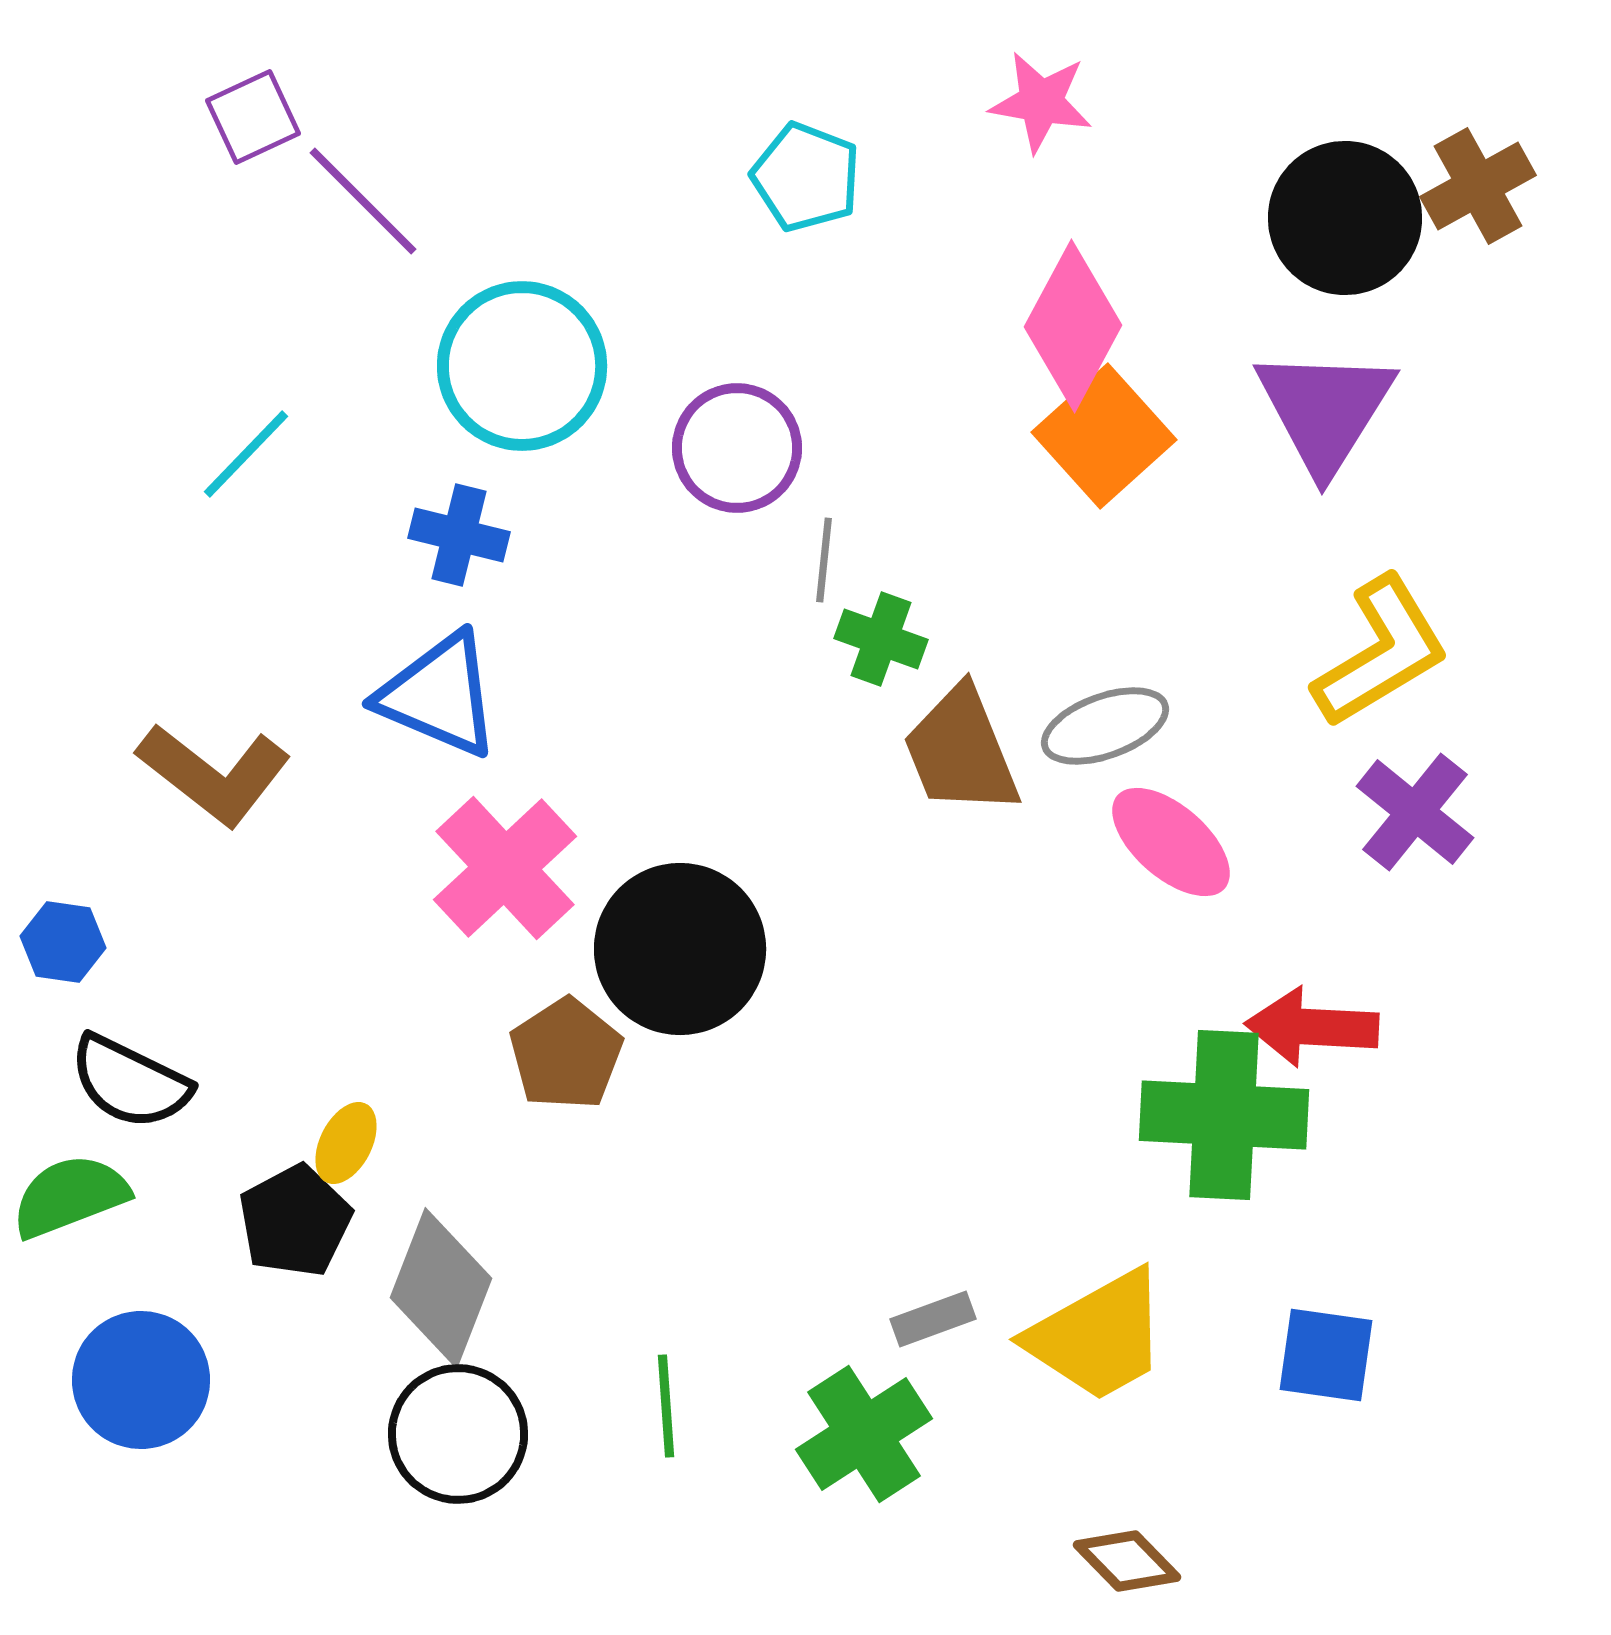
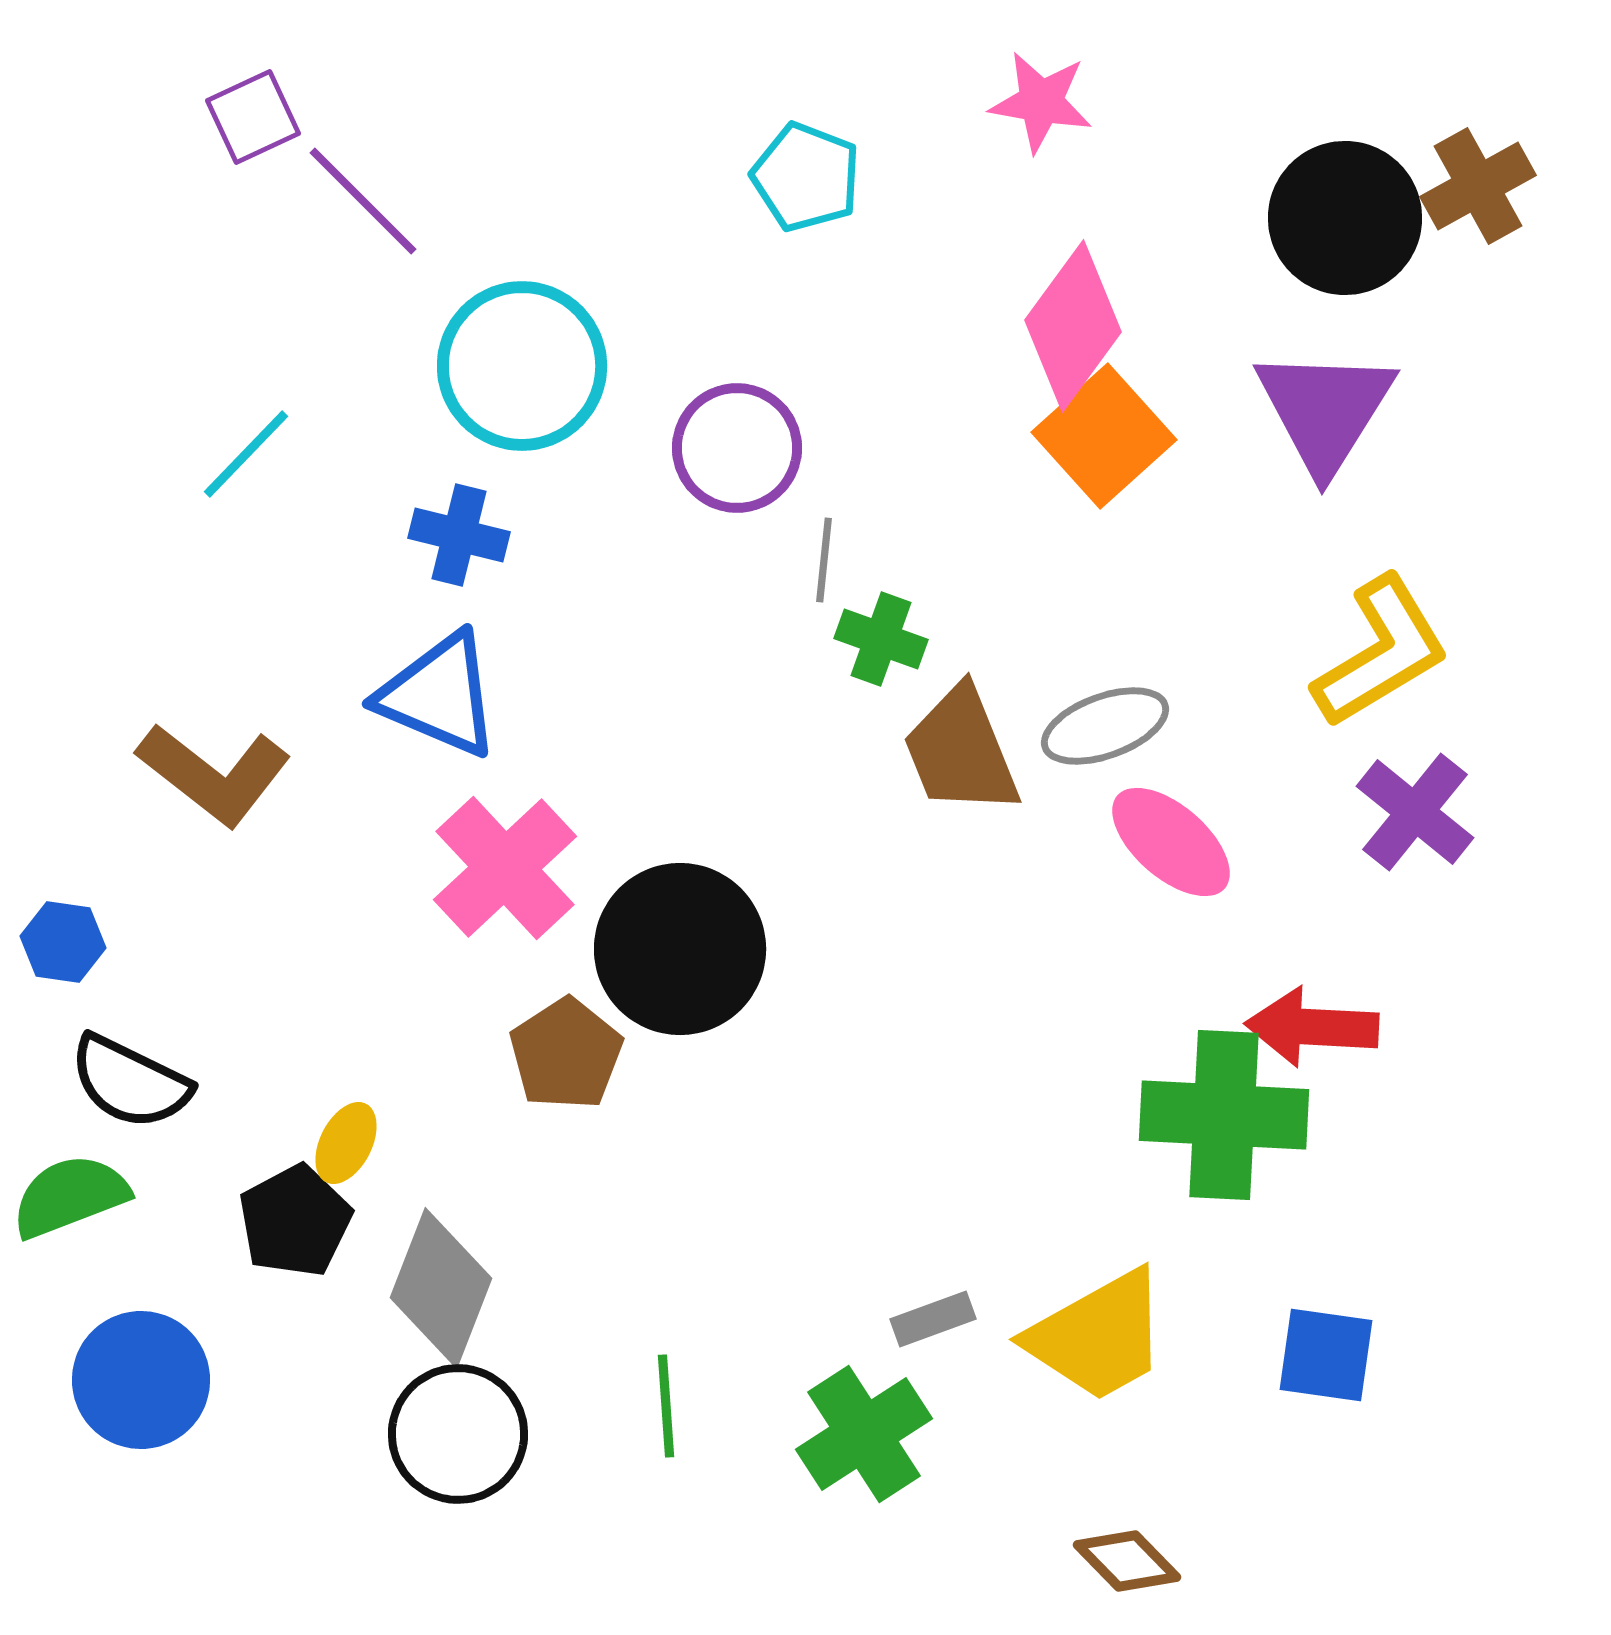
pink diamond at (1073, 326): rotated 8 degrees clockwise
